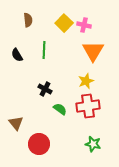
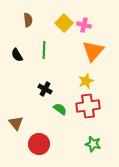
orange triangle: rotated 10 degrees clockwise
